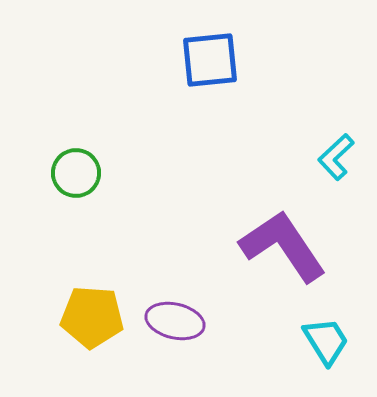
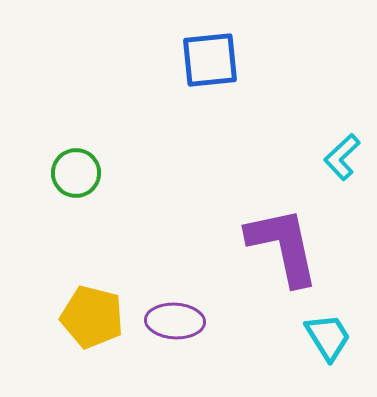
cyan L-shape: moved 6 px right
purple L-shape: rotated 22 degrees clockwise
yellow pentagon: rotated 10 degrees clockwise
purple ellipse: rotated 10 degrees counterclockwise
cyan trapezoid: moved 2 px right, 4 px up
